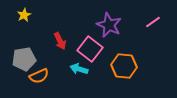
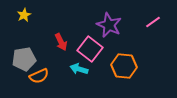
red arrow: moved 1 px right, 1 px down
